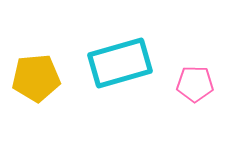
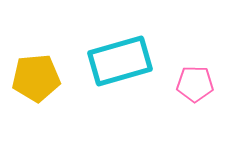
cyan rectangle: moved 2 px up
